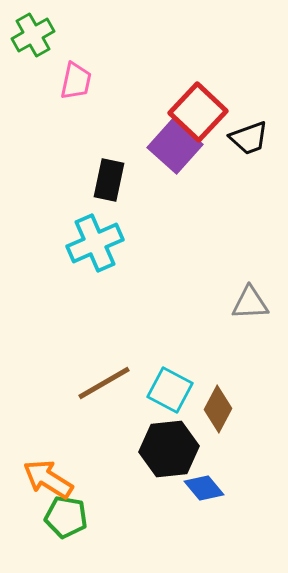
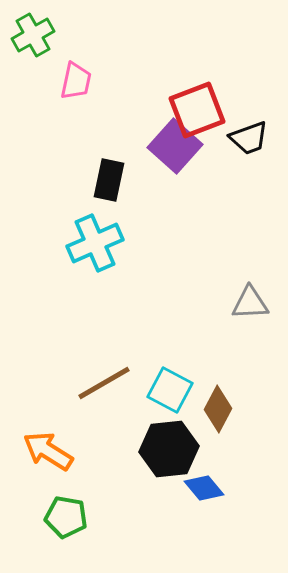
red square: moved 1 px left, 2 px up; rotated 26 degrees clockwise
orange arrow: moved 28 px up
